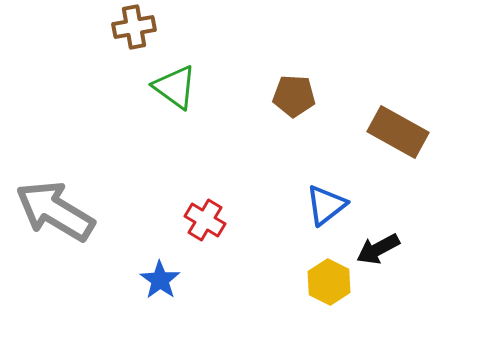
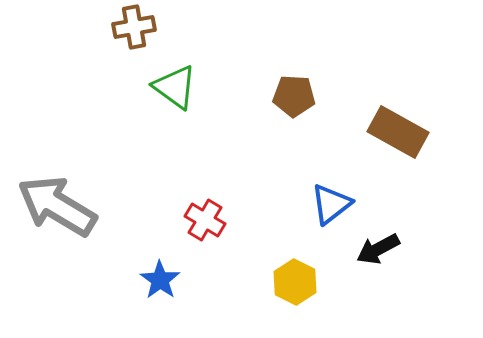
blue triangle: moved 5 px right, 1 px up
gray arrow: moved 2 px right, 5 px up
yellow hexagon: moved 34 px left
